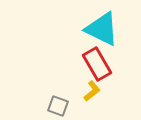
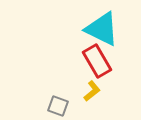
red rectangle: moved 3 px up
